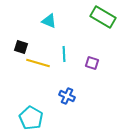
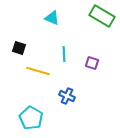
green rectangle: moved 1 px left, 1 px up
cyan triangle: moved 3 px right, 3 px up
black square: moved 2 px left, 1 px down
yellow line: moved 8 px down
